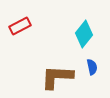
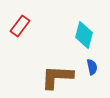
red rectangle: rotated 25 degrees counterclockwise
cyan diamond: moved 1 px down; rotated 24 degrees counterclockwise
